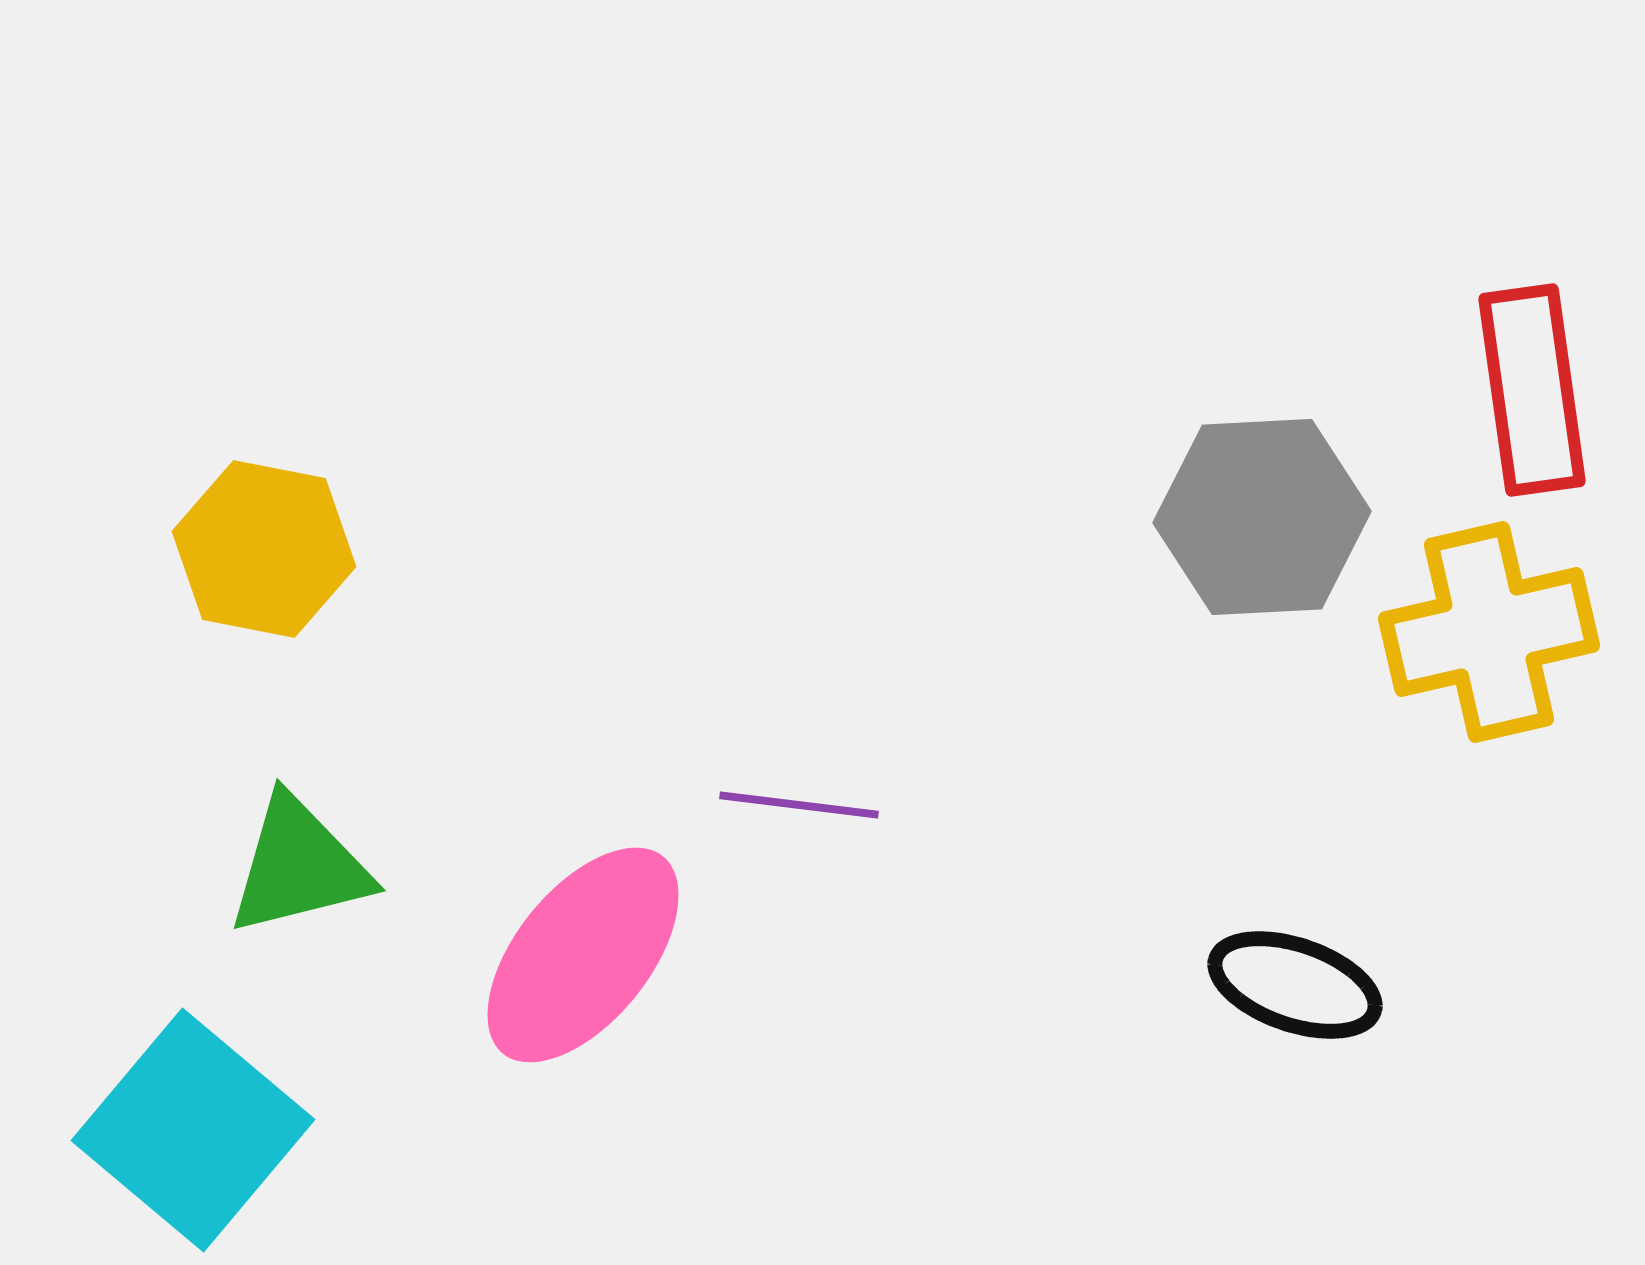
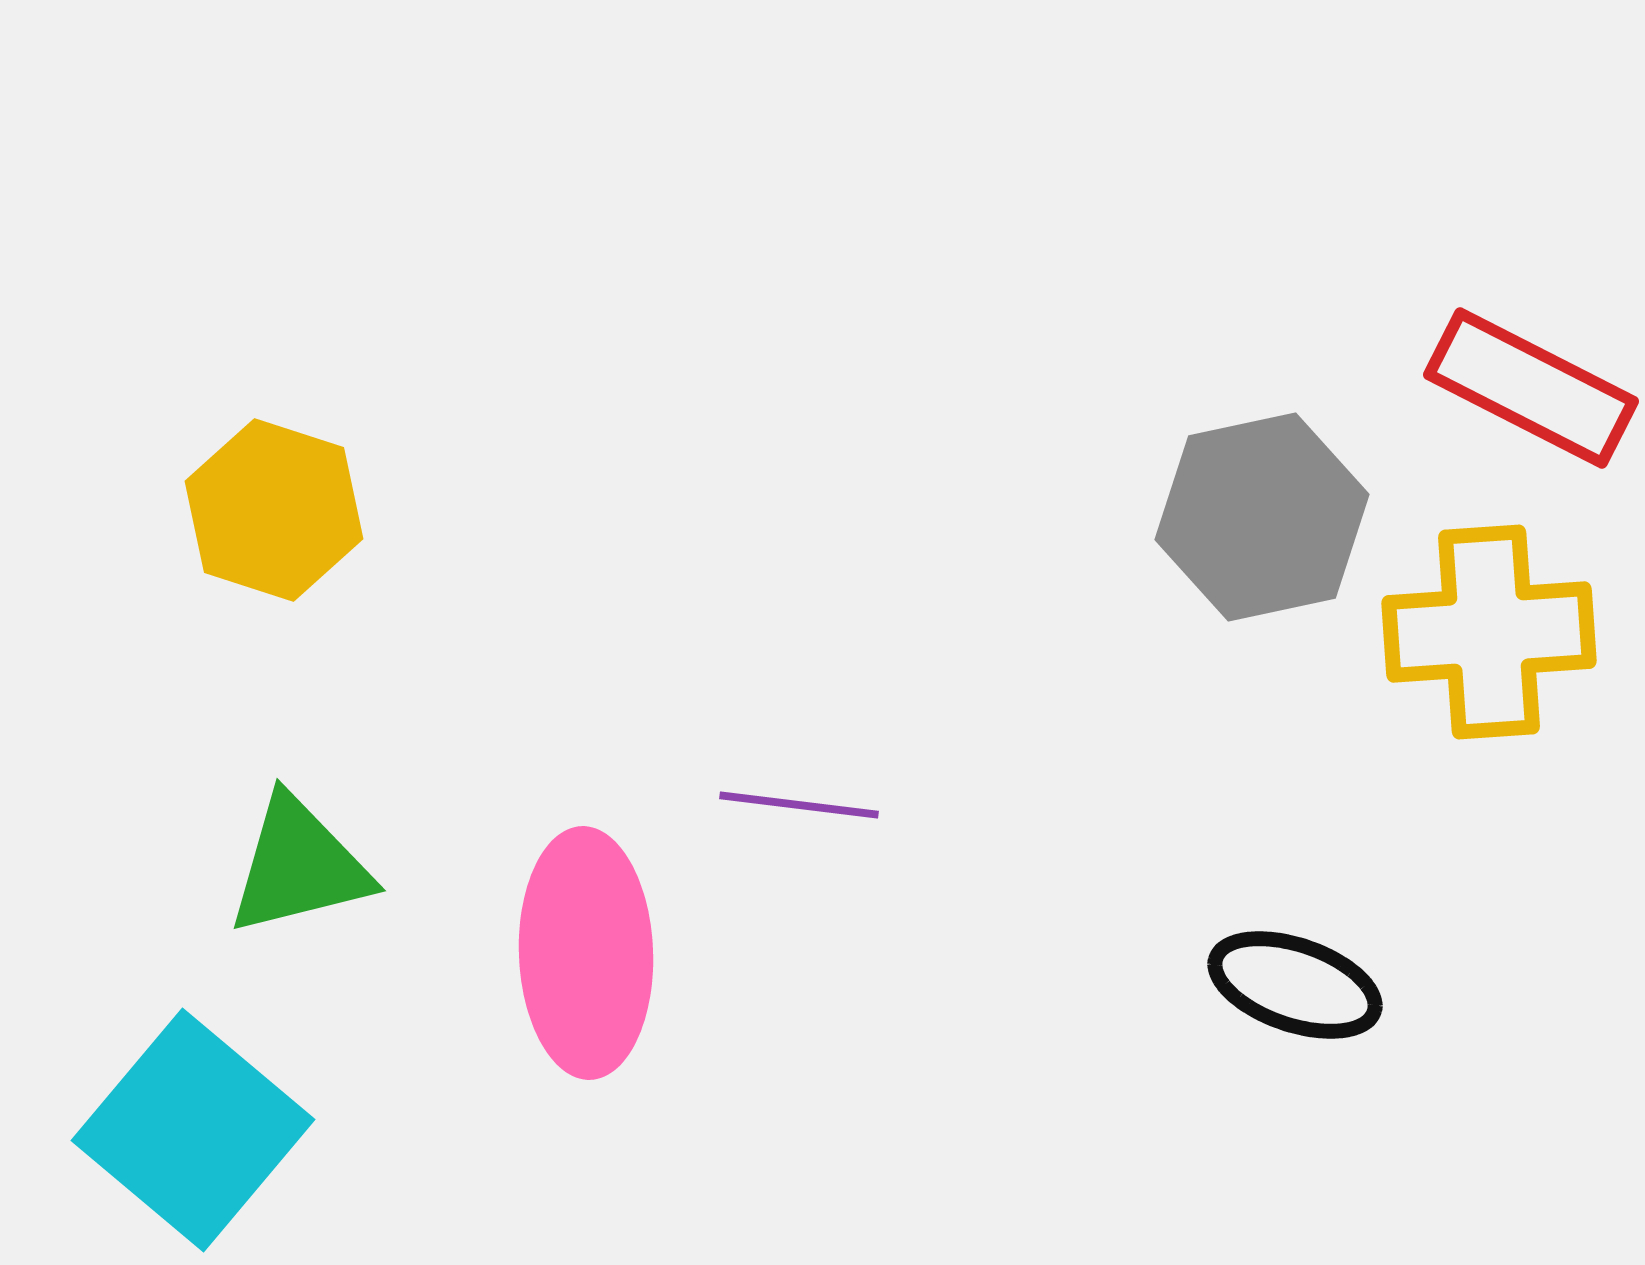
red rectangle: moved 1 px left, 2 px up; rotated 55 degrees counterclockwise
gray hexagon: rotated 9 degrees counterclockwise
yellow hexagon: moved 10 px right, 39 px up; rotated 7 degrees clockwise
yellow cross: rotated 9 degrees clockwise
pink ellipse: moved 3 px right, 2 px up; rotated 41 degrees counterclockwise
